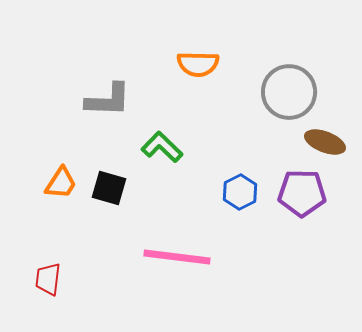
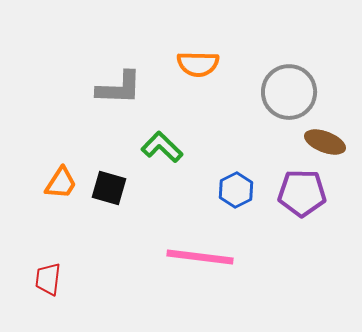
gray L-shape: moved 11 px right, 12 px up
blue hexagon: moved 4 px left, 2 px up
pink line: moved 23 px right
